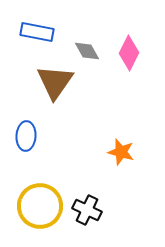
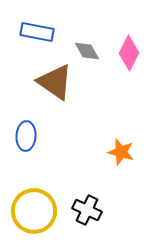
brown triangle: rotated 30 degrees counterclockwise
yellow circle: moved 6 px left, 5 px down
